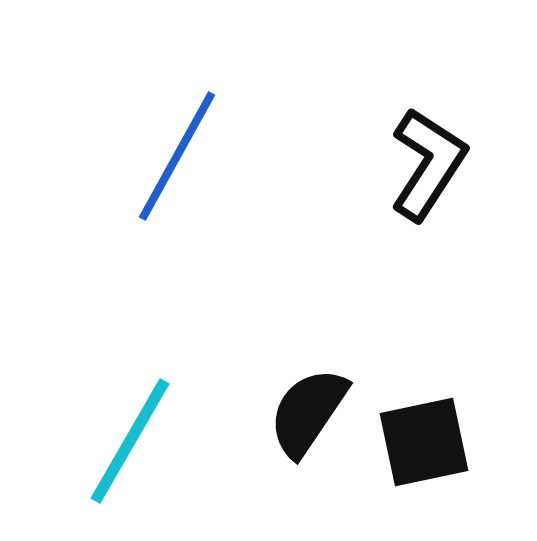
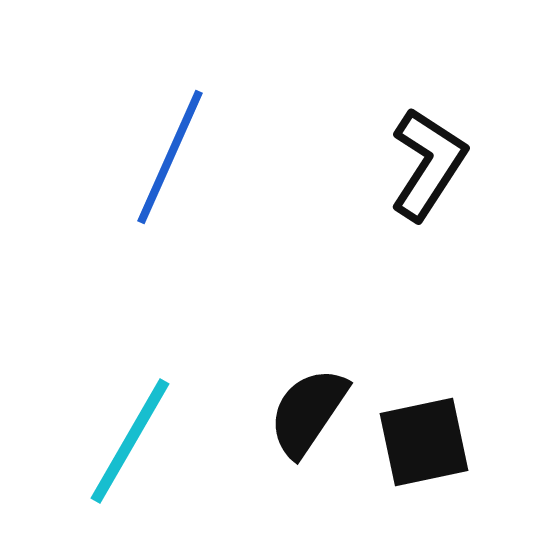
blue line: moved 7 px left, 1 px down; rotated 5 degrees counterclockwise
